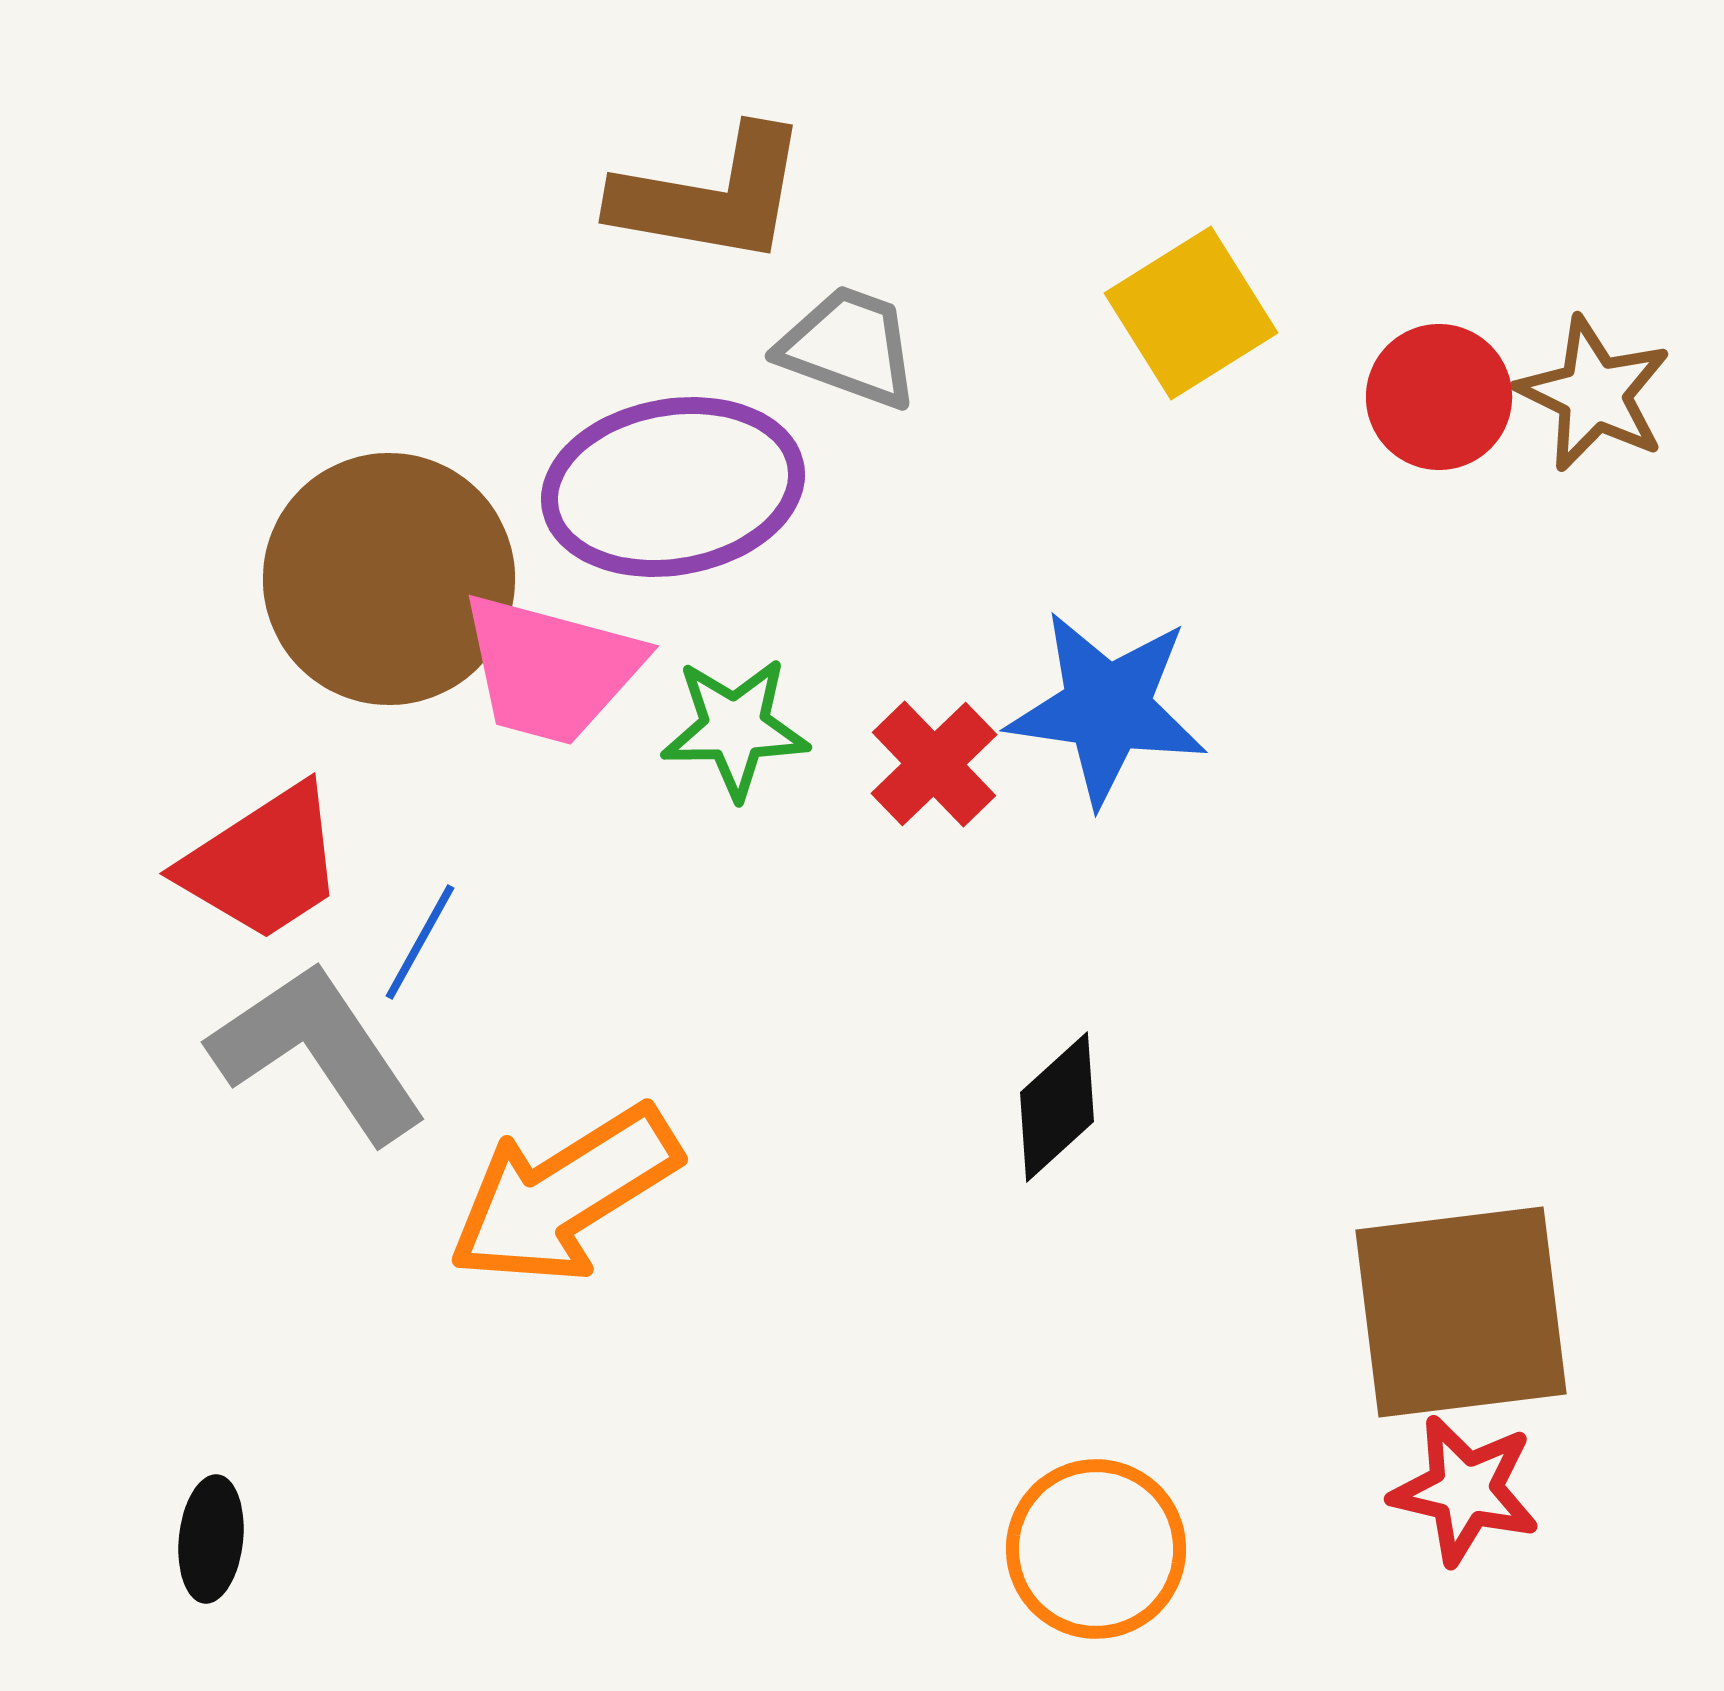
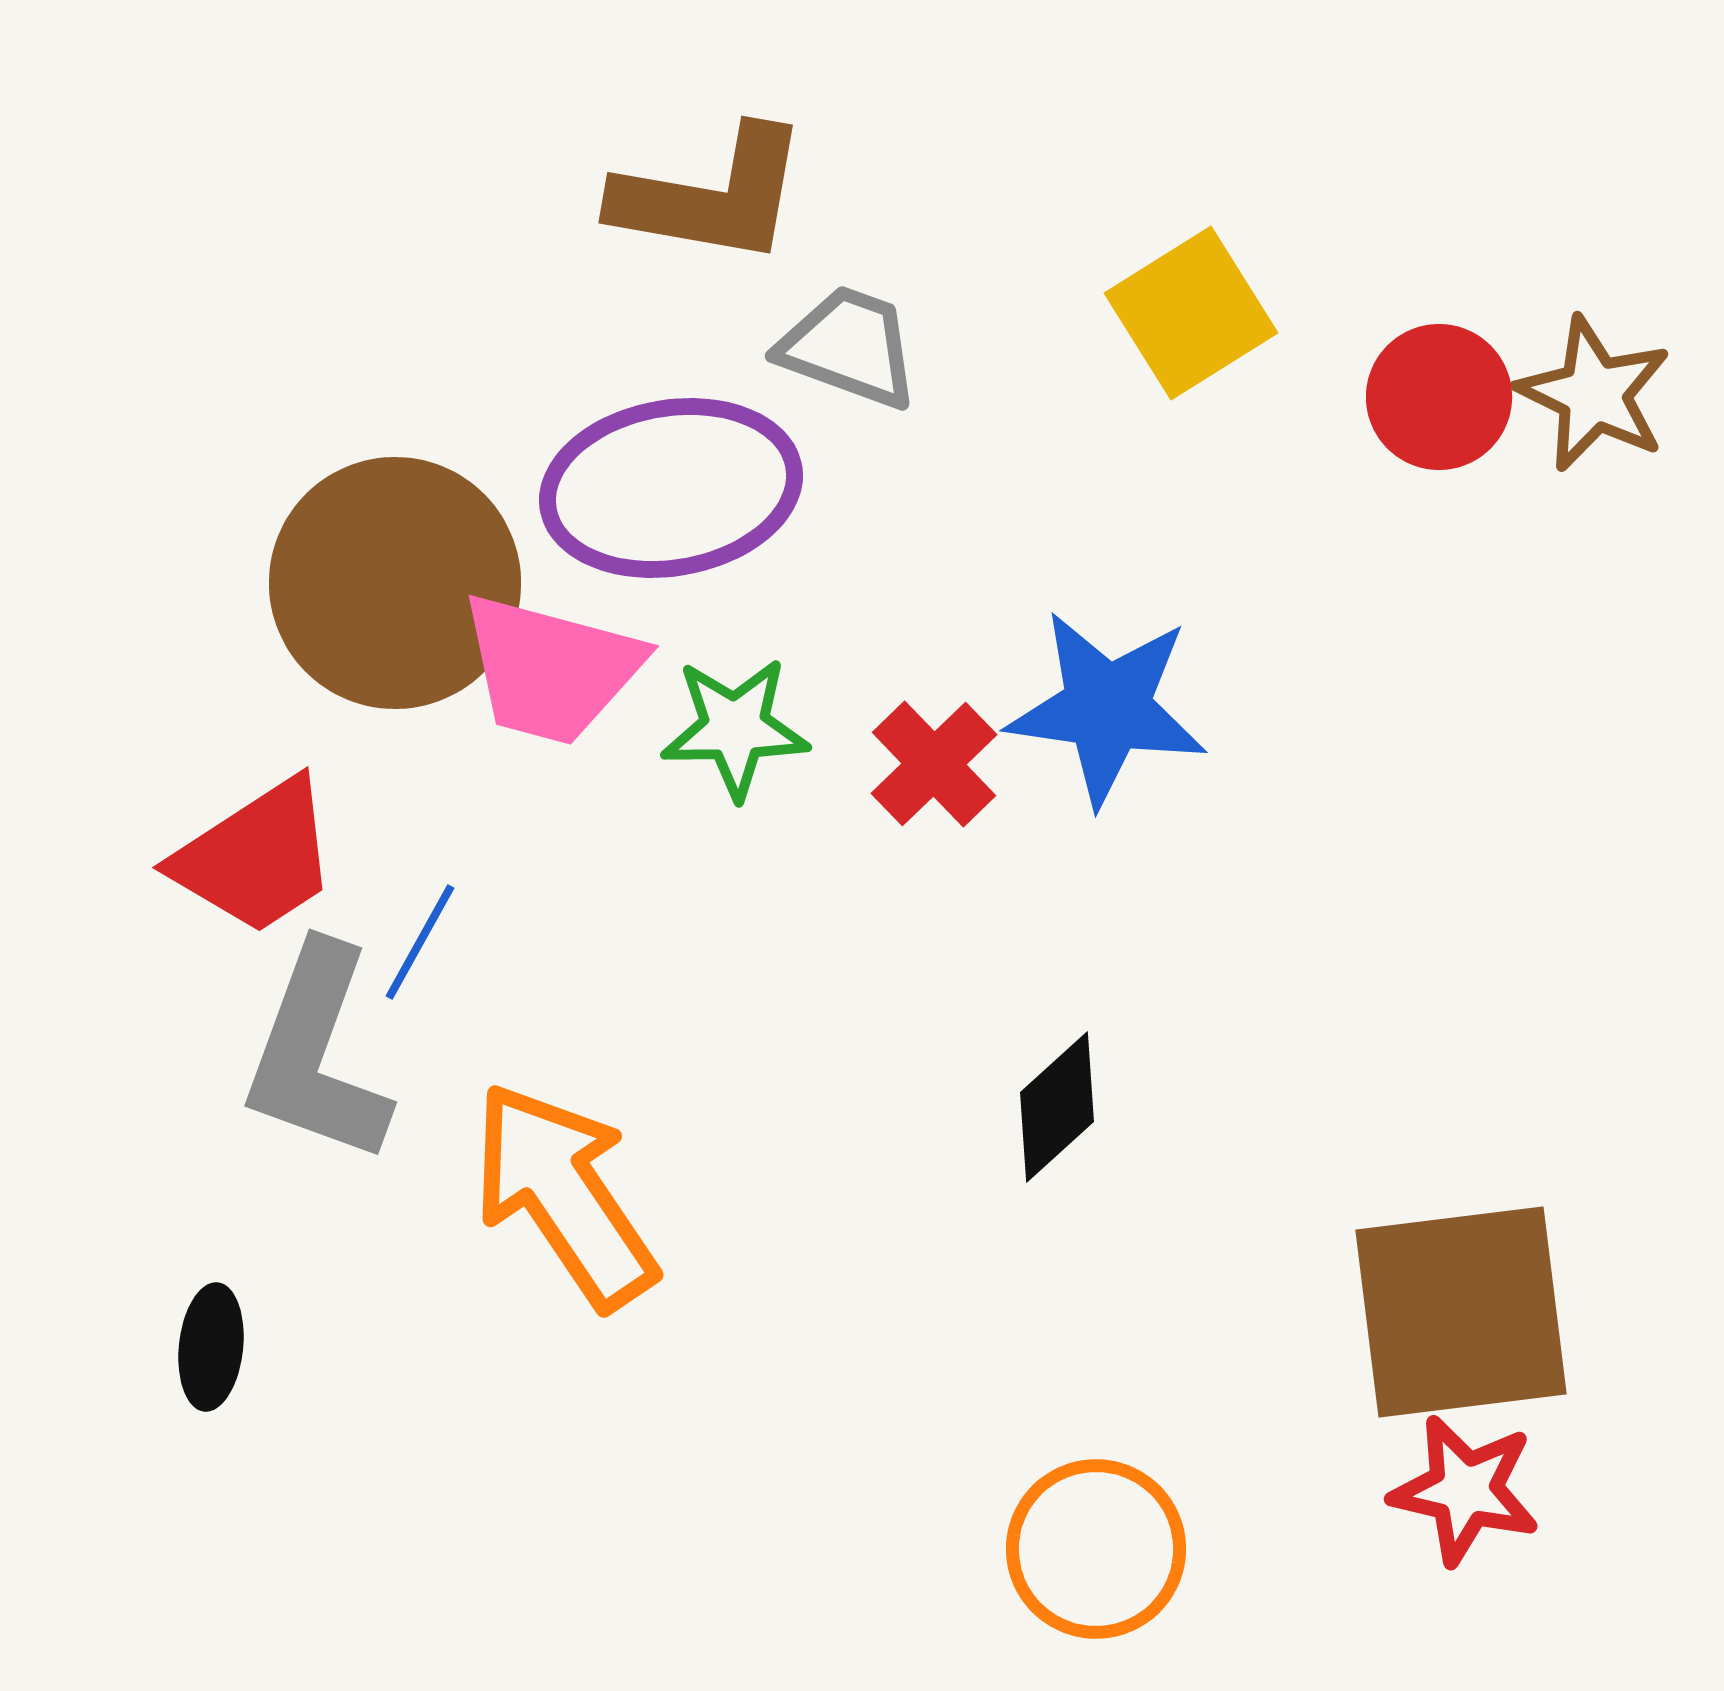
purple ellipse: moved 2 px left, 1 px down
brown circle: moved 6 px right, 4 px down
red trapezoid: moved 7 px left, 6 px up
gray L-shape: moved 1 px left, 2 px down; rotated 126 degrees counterclockwise
orange arrow: rotated 88 degrees clockwise
black ellipse: moved 192 px up
